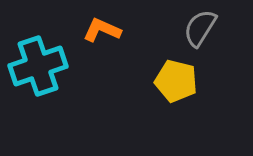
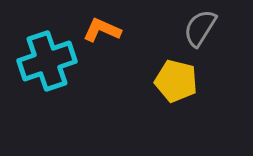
cyan cross: moved 9 px right, 5 px up
